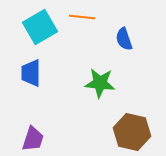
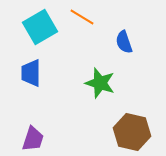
orange line: rotated 25 degrees clockwise
blue semicircle: moved 3 px down
green star: rotated 12 degrees clockwise
